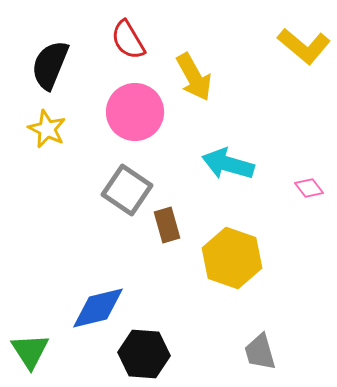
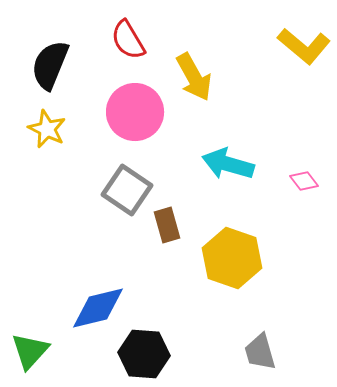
pink diamond: moved 5 px left, 7 px up
green triangle: rotated 15 degrees clockwise
